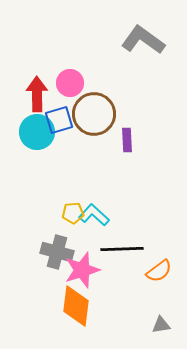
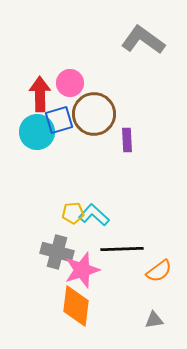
red arrow: moved 3 px right
gray triangle: moved 7 px left, 5 px up
